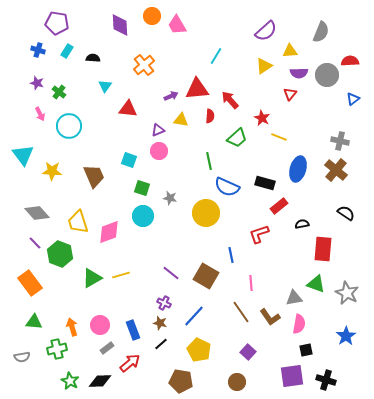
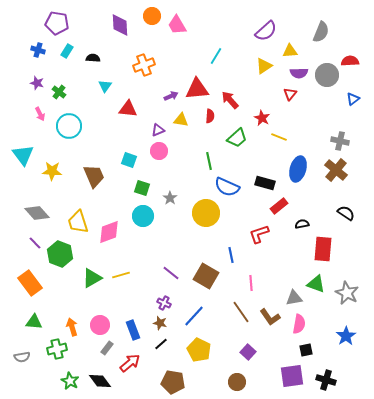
orange cross at (144, 65): rotated 20 degrees clockwise
gray star at (170, 198): rotated 24 degrees clockwise
gray rectangle at (107, 348): rotated 16 degrees counterclockwise
black diamond at (100, 381): rotated 55 degrees clockwise
brown pentagon at (181, 381): moved 8 px left, 1 px down
